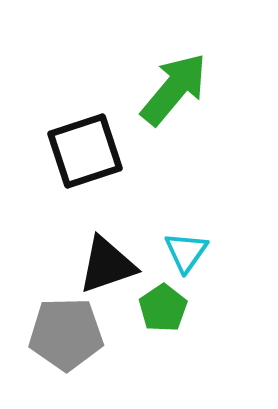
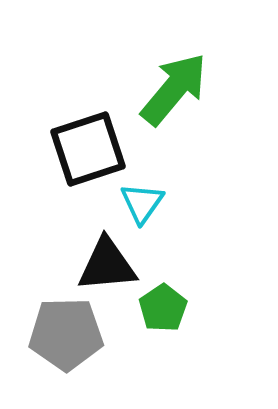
black square: moved 3 px right, 2 px up
cyan triangle: moved 44 px left, 49 px up
black triangle: rotated 14 degrees clockwise
